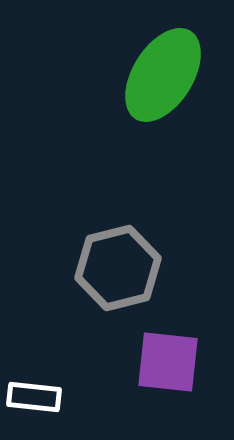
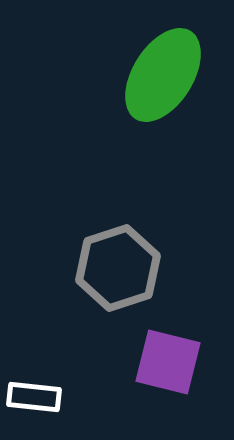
gray hexagon: rotated 4 degrees counterclockwise
purple square: rotated 8 degrees clockwise
